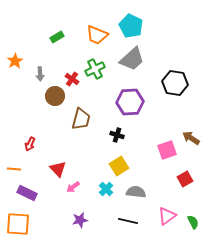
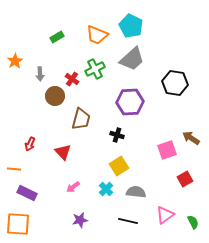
red triangle: moved 5 px right, 17 px up
pink triangle: moved 2 px left, 1 px up
